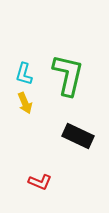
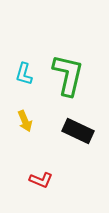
yellow arrow: moved 18 px down
black rectangle: moved 5 px up
red L-shape: moved 1 px right, 2 px up
